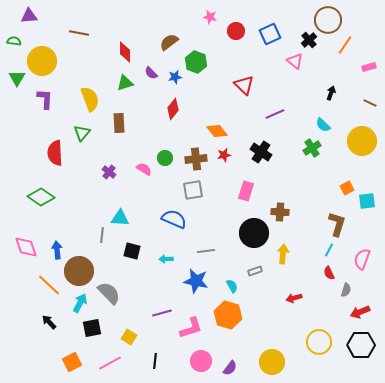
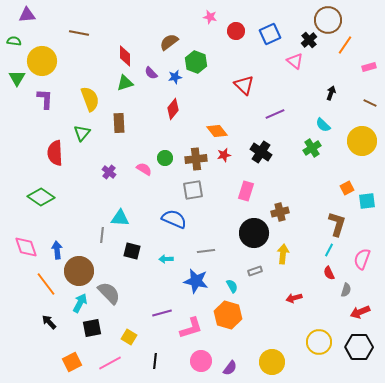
purple triangle at (29, 16): moved 2 px left, 1 px up
red diamond at (125, 52): moved 4 px down
brown cross at (280, 212): rotated 18 degrees counterclockwise
orange line at (49, 285): moved 3 px left, 1 px up; rotated 10 degrees clockwise
black hexagon at (361, 345): moved 2 px left, 2 px down
